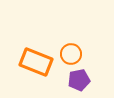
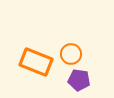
purple pentagon: rotated 20 degrees clockwise
